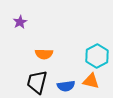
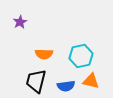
cyan hexagon: moved 16 px left; rotated 15 degrees clockwise
black trapezoid: moved 1 px left, 1 px up
